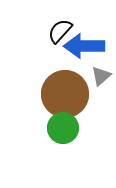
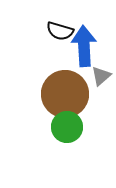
black semicircle: rotated 116 degrees counterclockwise
blue arrow: rotated 87 degrees clockwise
green circle: moved 4 px right, 1 px up
